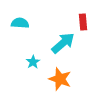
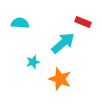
red rectangle: rotated 63 degrees counterclockwise
cyan star: rotated 16 degrees clockwise
